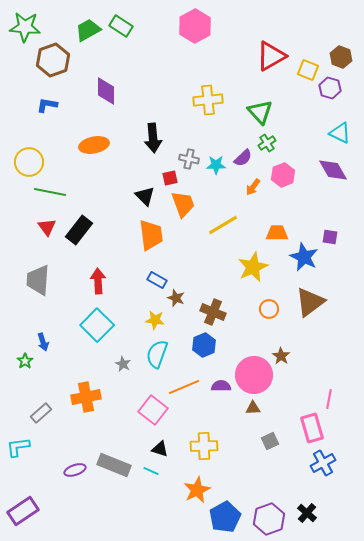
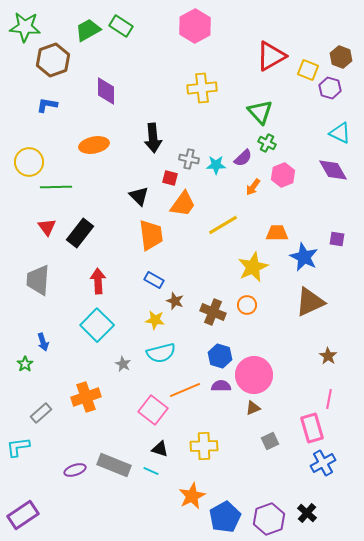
yellow cross at (208, 100): moved 6 px left, 12 px up
green cross at (267, 143): rotated 30 degrees counterclockwise
red square at (170, 178): rotated 28 degrees clockwise
green line at (50, 192): moved 6 px right, 5 px up; rotated 12 degrees counterclockwise
black triangle at (145, 196): moved 6 px left
orange trapezoid at (183, 204): rotated 56 degrees clockwise
black rectangle at (79, 230): moved 1 px right, 3 px down
purple square at (330, 237): moved 7 px right, 2 px down
blue rectangle at (157, 280): moved 3 px left
brown star at (176, 298): moved 1 px left, 3 px down
brown triangle at (310, 302): rotated 12 degrees clockwise
orange circle at (269, 309): moved 22 px left, 4 px up
blue hexagon at (204, 345): moved 16 px right, 11 px down; rotated 20 degrees counterclockwise
cyan semicircle at (157, 354): moved 4 px right, 1 px up; rotated 124 degrees counterclockwise
brown star at (281, 356): moved 47 px right
green star at (25, 361): moved 3 px down
orange line at (184, 387): moved 1 px right, 3 px down
orange cross at (86, 397): rotated 8 degrees counterclockwise
brown triangle at (253, 408): rotated 21 degrees counterclockwise
orange star at (197, 490): moved 5 px left, 6 px down
purple rectangle at (23, 511): moved 4 px down
